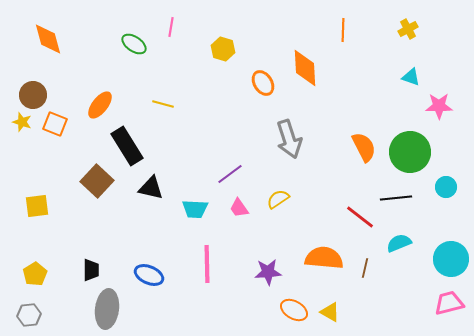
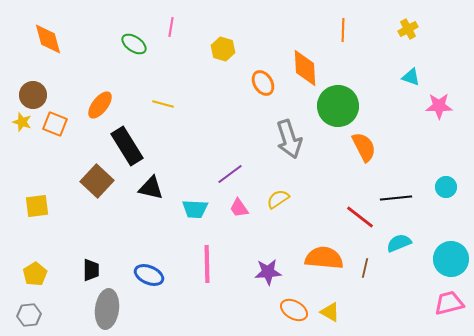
green circle at (410, 152): moved 72 px left, 46 px up
